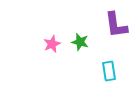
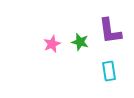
purple L-shape: moved 6 px left, 6 px down
